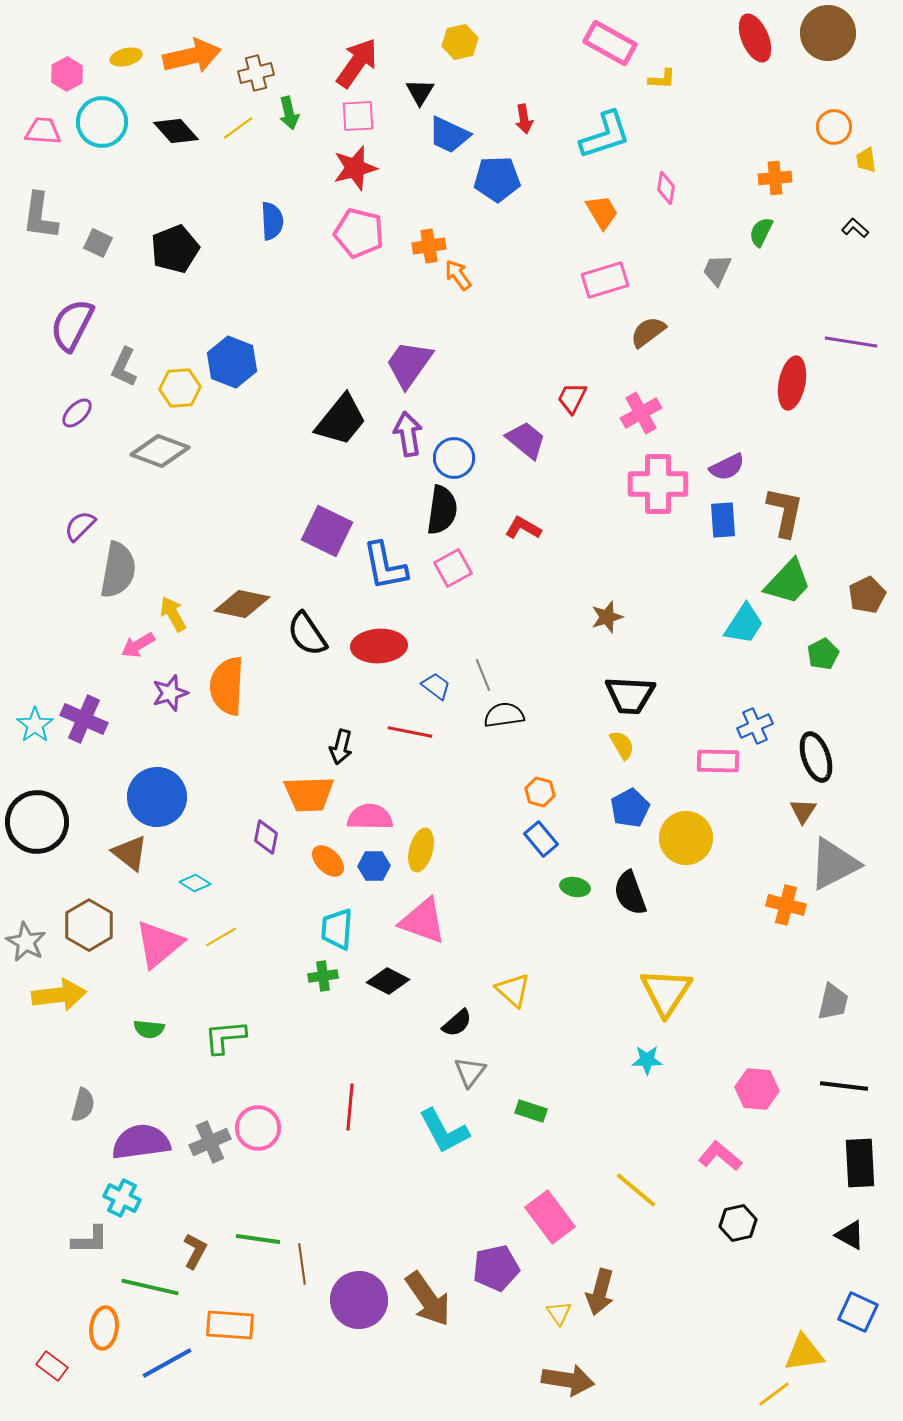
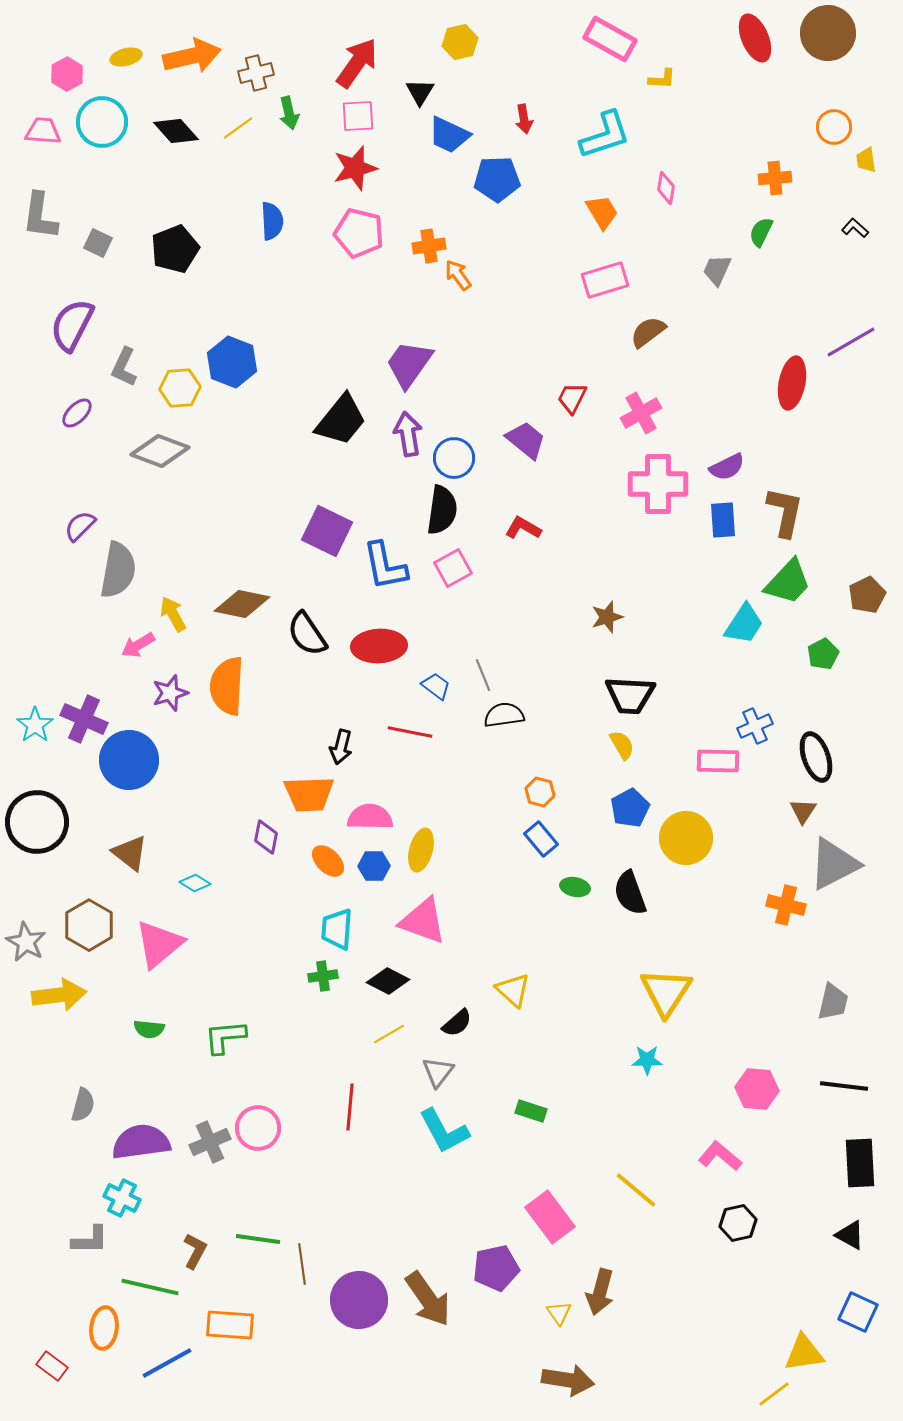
pink rectangle at (610, 43): moved 4 px up
purple line at (851, 342): rotated 39 degrees counterclockwise
blue circle at (157, 797): moved 28 px left, 37 px up
yellow line at (221, 937): moved 168 px right, 97 px down
gray triangle at (470, 1072): moved 32 px left
